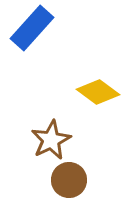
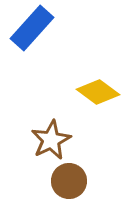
brown circle: moved 1 px down
